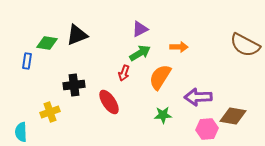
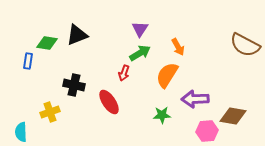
purple triangle: rotated 30 degrees counterclockwise
orange arrow: moved 1 px left; rotated 60 degrees clockwise
blue rectangle: moved 1 px right
orange semicircle: moved 7 px right, 2 px up
black cross: rotated 20 degrees clockwise
purple arrow: moved 3 px left, 2 px down
green star: moved 1 px left
pink hexagon: moved 2 px down
